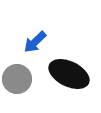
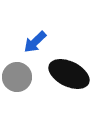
gray circle: moved 2 px up
